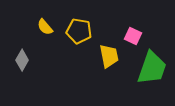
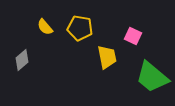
yellow pentagon: moved 1 px right, 3 px up
yellow trapezoid: moved 2 px left, 1 px down
gray diamond: rotated 20 degrees clockwise
green trapezoid: moved 9 px down; rotated 111 degrees clockwise
